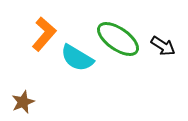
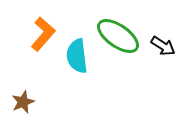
orange L-shape: moved 1 px left
green ellipse: moved 3 px up
cyan semicircle: moved 2 px up; rotated 52 degrees clockwise
